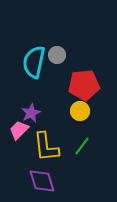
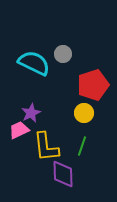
gray circle: moved 6 px right, 1 px up
cyan semicircle: moved 1 px down; rotated 104 degrees clockwise
red pentagon: moved 9 px right; rotated 12 degrees counterclockwise
yellow circle: moved 4 px right, 2 px down
pink trapezoid: rotated 20 degrees clockwise
green line: rotated 18 degrees counterclockwise
purple diamond: moved 21 px right, 7 px up; rotated 16 degrees clockwise
